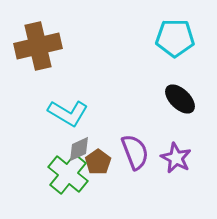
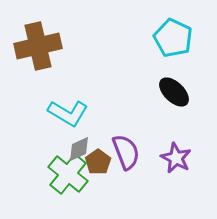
cyan pentagon: moved 2 px left; rotated 24 degrees clockwise
black ellipse: moved 6 px left, 7 px up
purple semicircle: moved 9 px left
